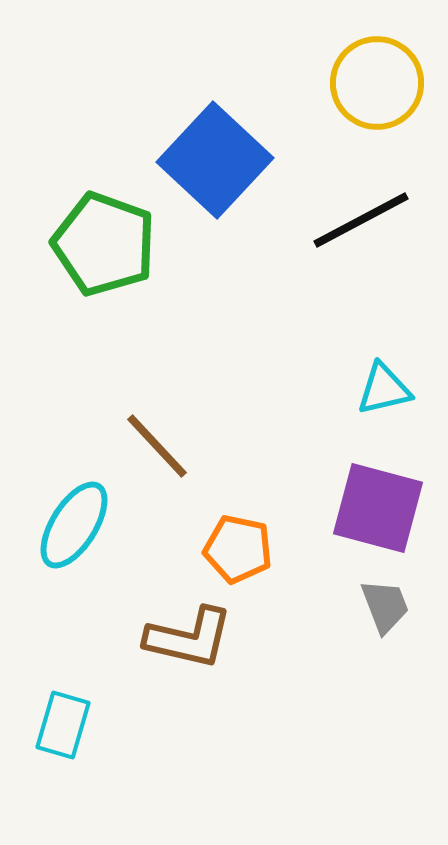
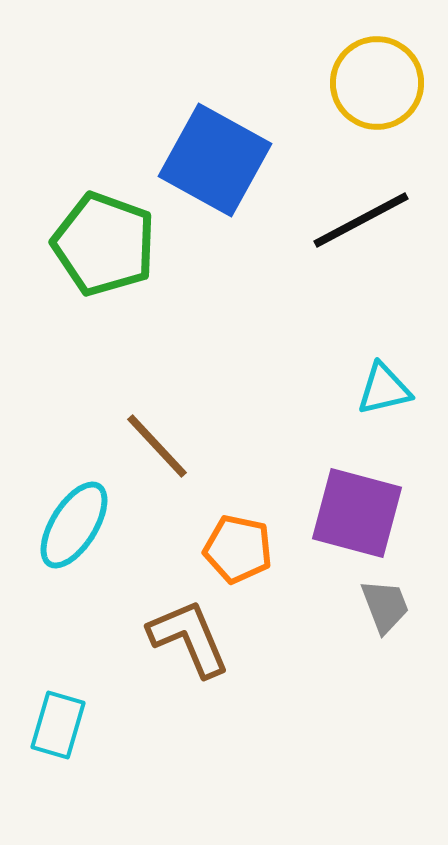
blue square: rotated 14 degrees counterclockwise
purple square: moved 21 px left, 5 px down
brown L-shape: rotated 126 degrees counterclockwise
cyan rectangle: moved 5 px left
